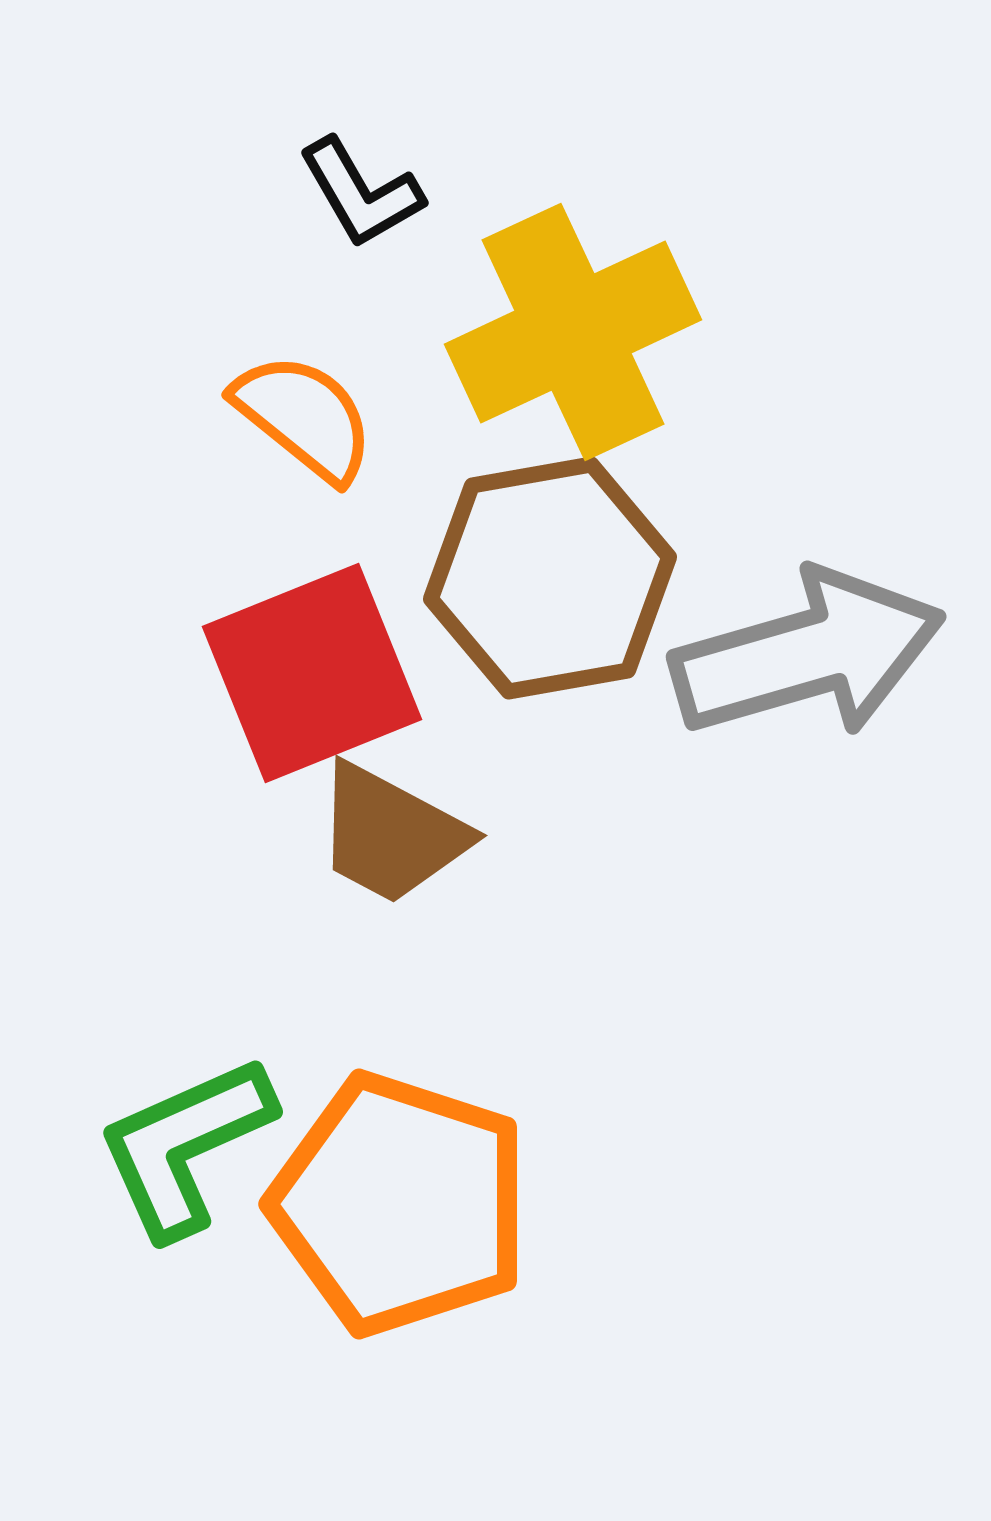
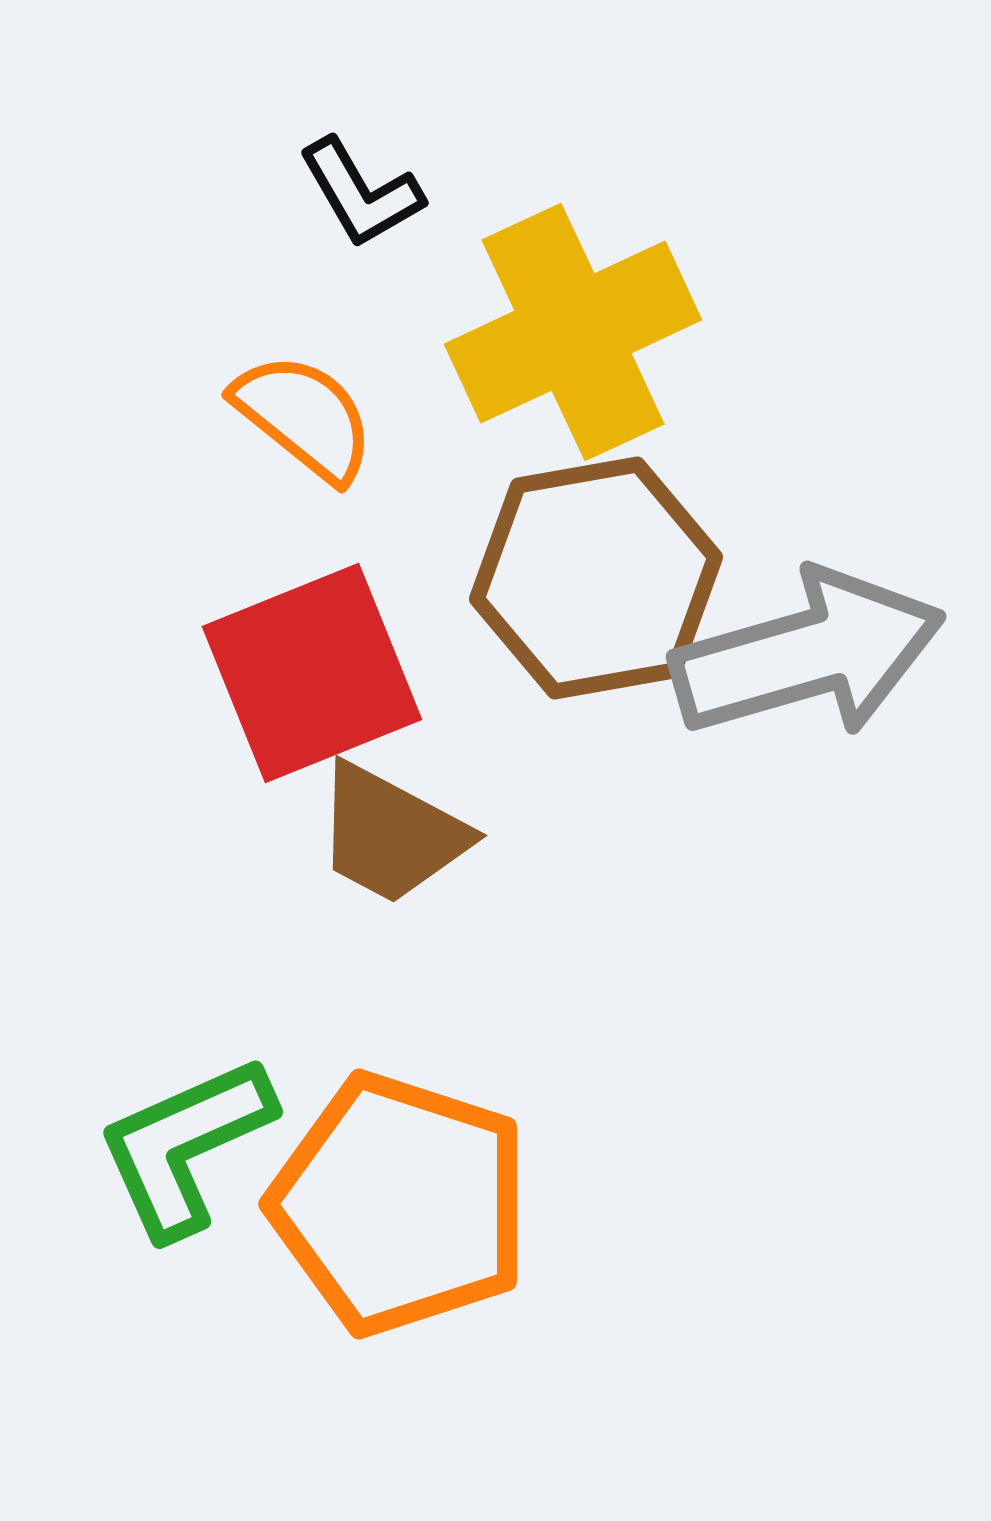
brown hexagon: moved 46 px right
